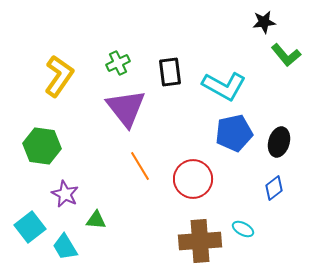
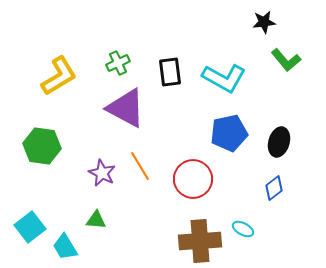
green L-shape: moved 5 px down
yellow L-shape: rotated 24 degrees clockwise
cyan L-shape: moved 8 px up
purple triangle: rotated 24 degrees counterclockwise
blue pentagon: moved 5 px left
purple star: moved 37 px right, 21 px up
